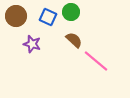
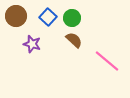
green circle: moved 1 px right, 6 px down
blue square: rotated 18 degrees clockwise
pink line: moved 11 px right
